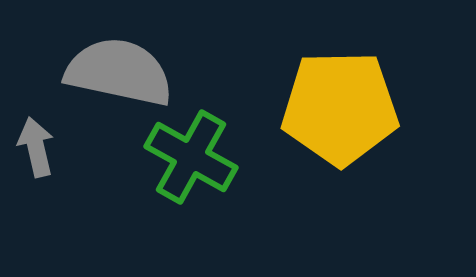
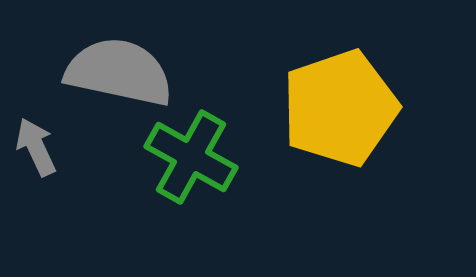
yellow pentagon: rotated 18 degrees counterclockwise
gray arrow: rotated 12 degrees counterclockwise
